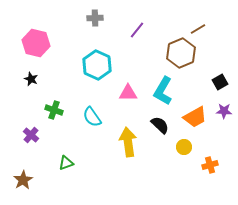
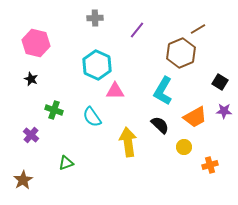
black square: rotated 28 degrees counterclockwise
pink triangle: moved 13 px left, 2 px up
